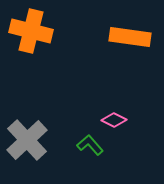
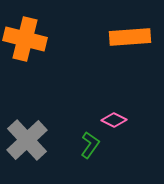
orange cross: moved 6 px left, 8 px down
orange rectangle: rotated 12 degrees counterclockwise
green L-shape: rotated 76 degrees clockwise
